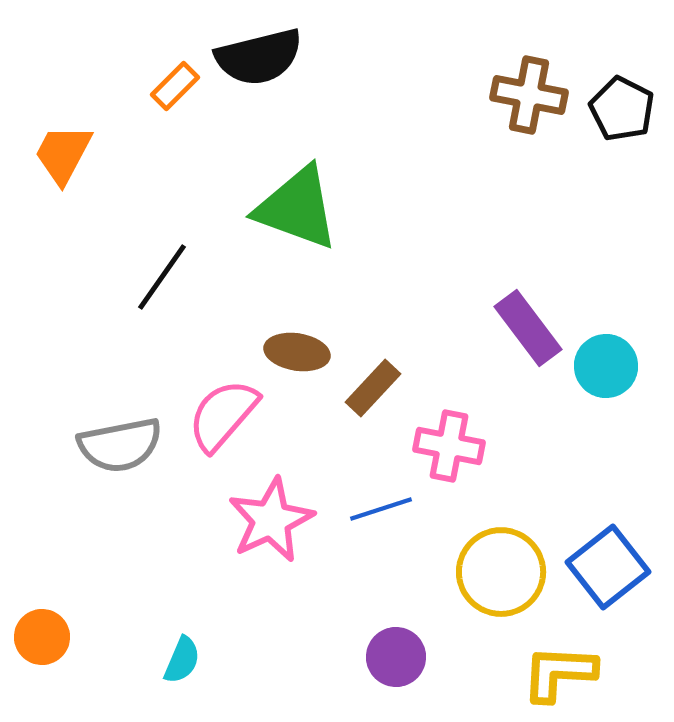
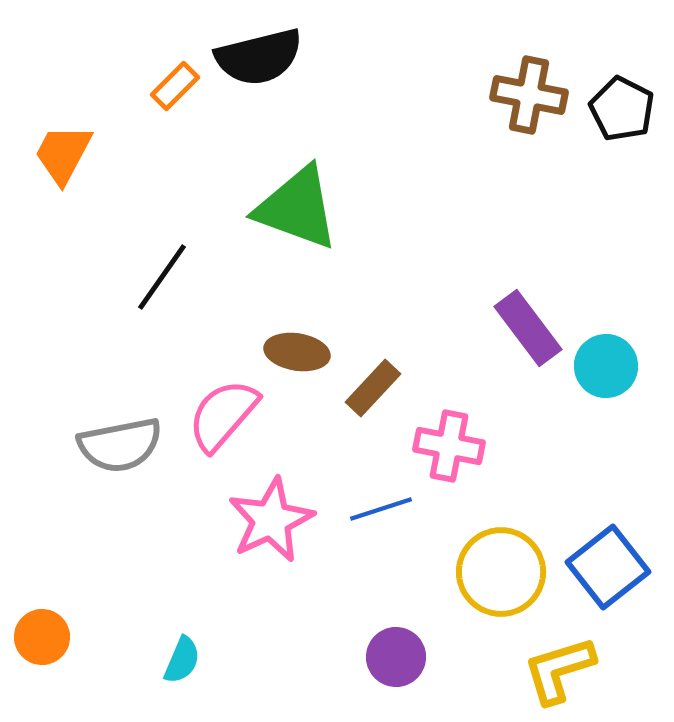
yellow L-shape: moved 3 px up; rotated 20 degrees counterclockwise
